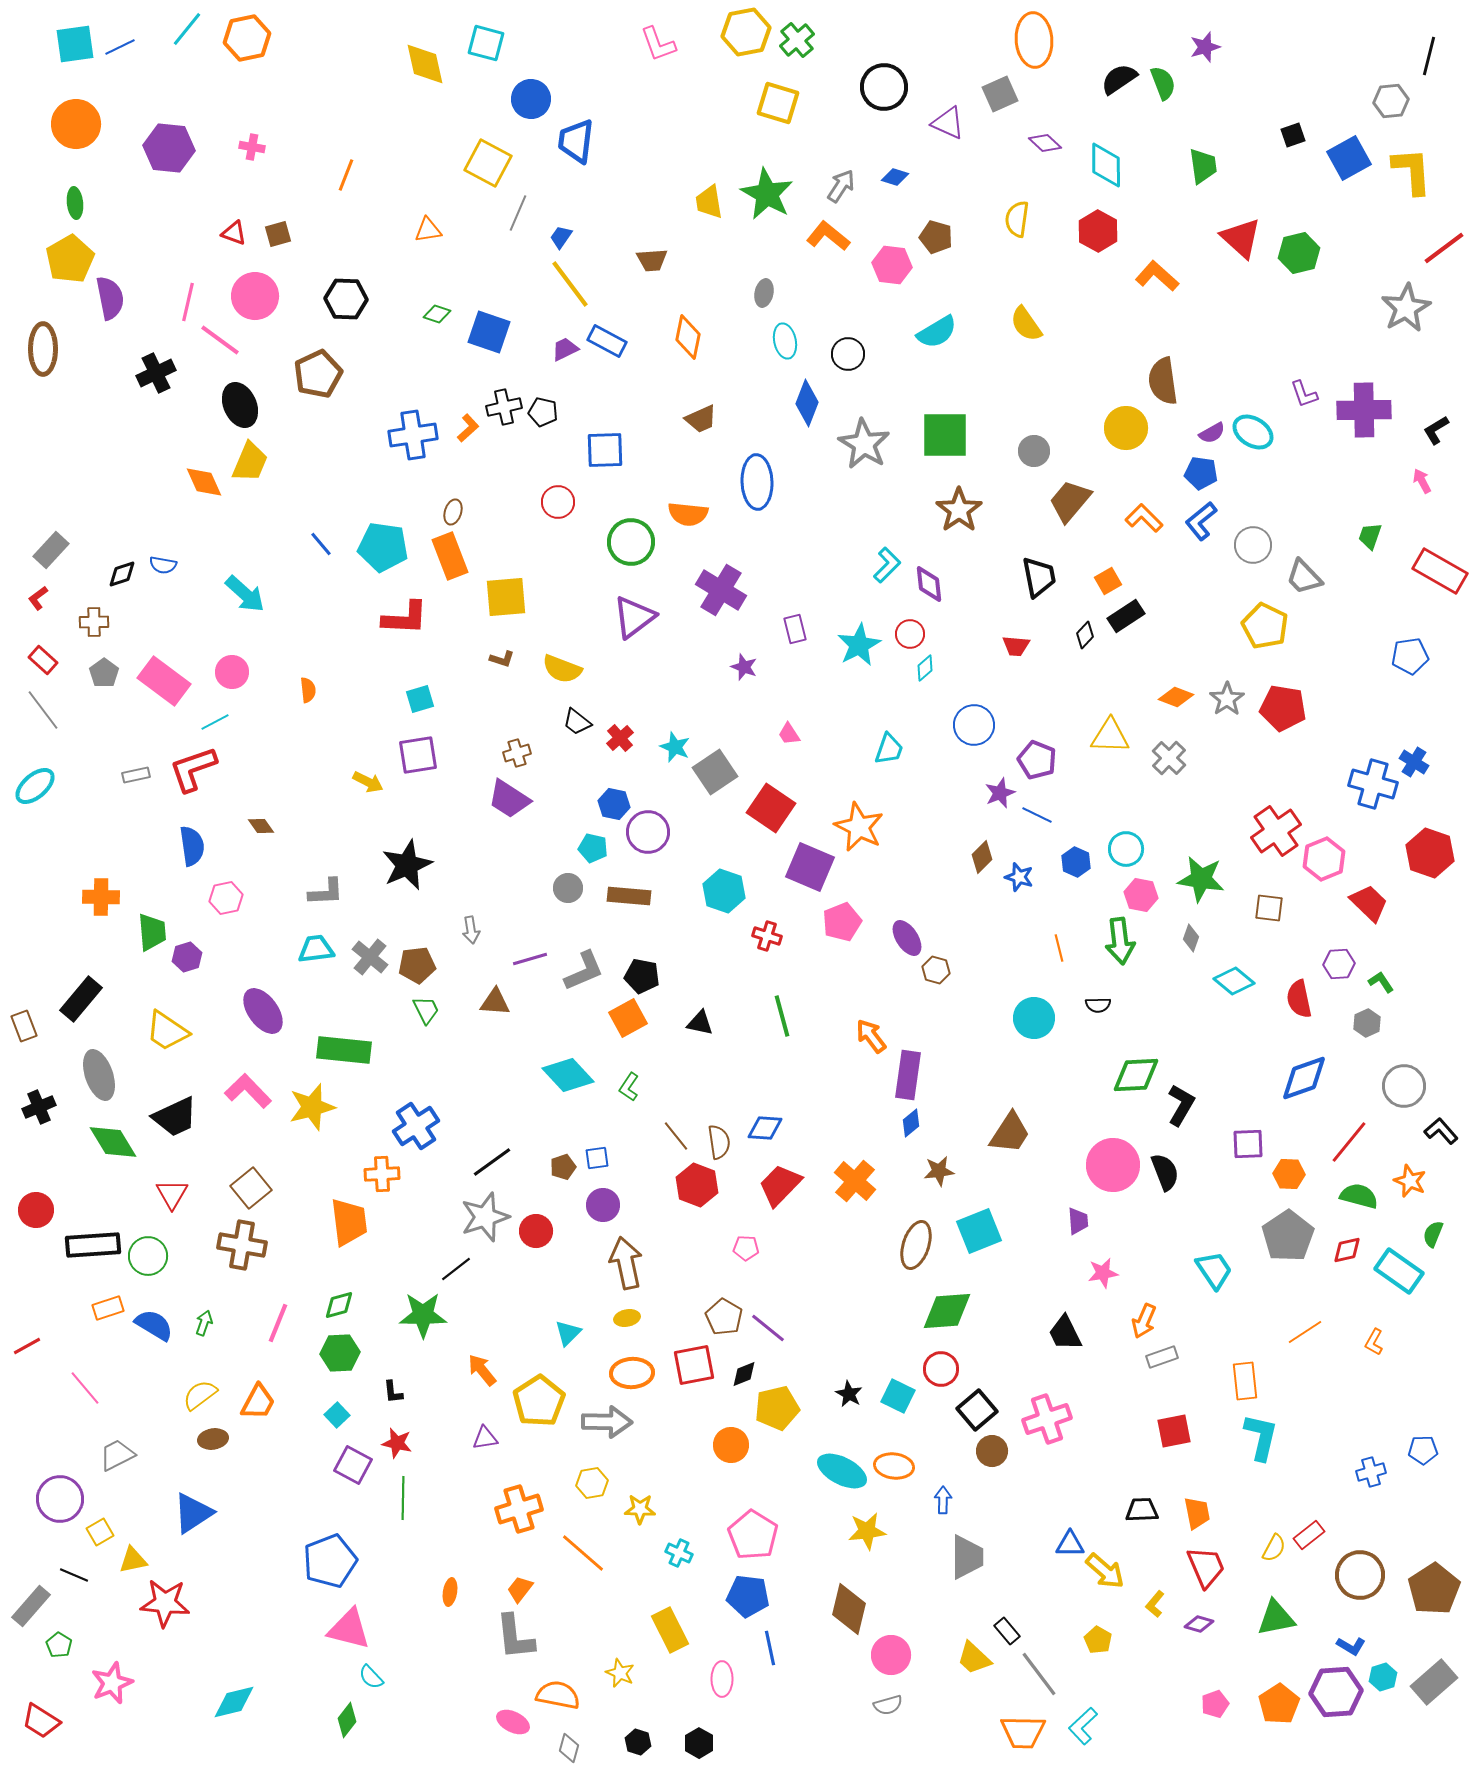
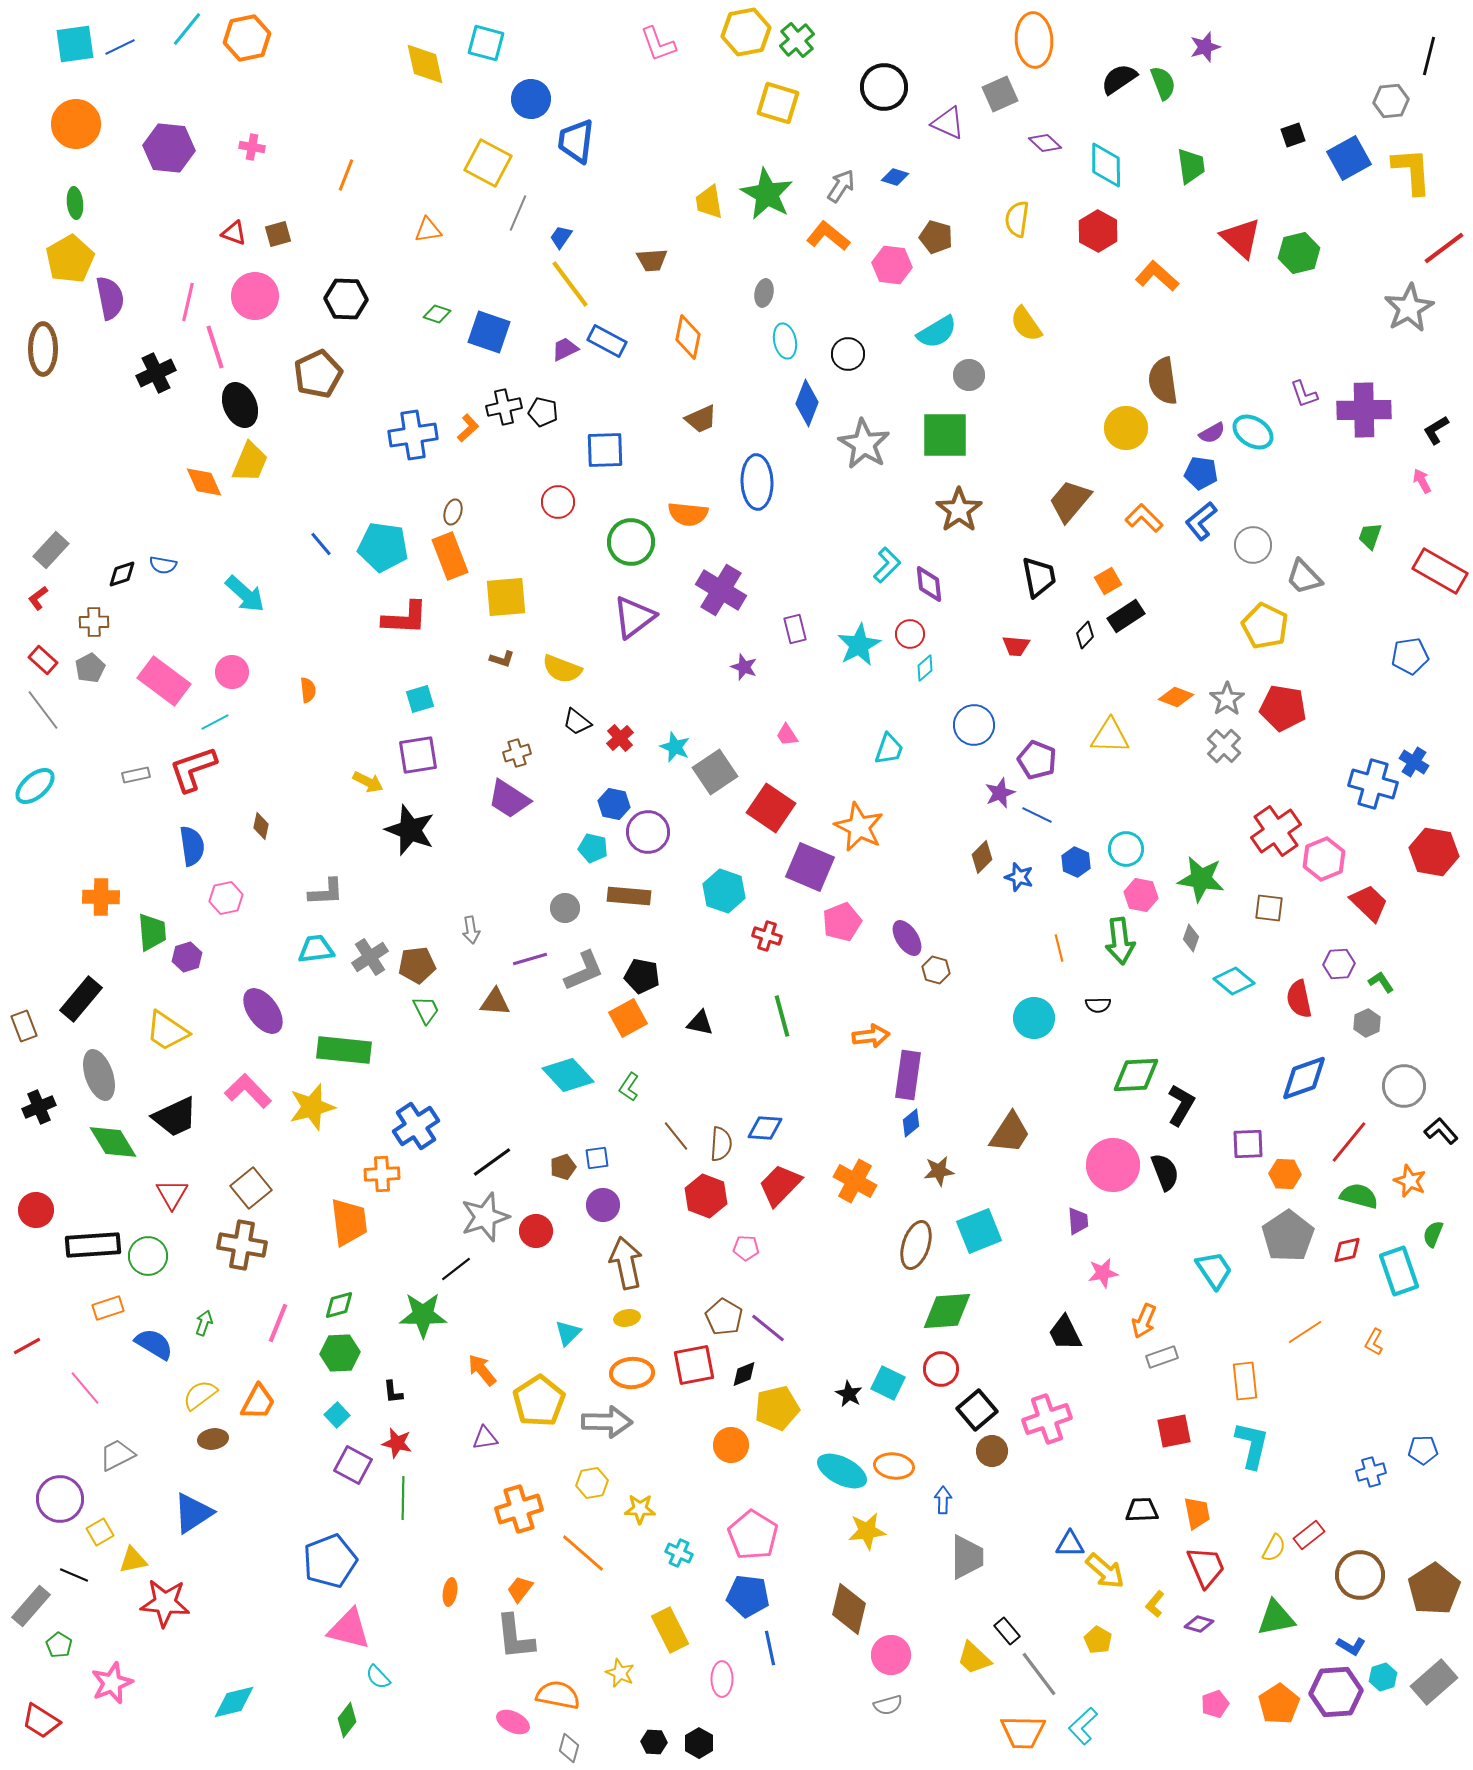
green trapezoid at (1203, 166): moved 12 px left
gray star at (1406, 308): moved 3 px right
pink line at (220, 340): moved 5 px left, 7 px down; rotated 36 degrees clockwise
gray circle at (1034, 451): moved 65 px left, 76 px up
gray pentagon at (104, 673): moved 14 px left, 5 px up; rotated 8 degrees clockwise
pink trapezoid at (789, 734): moved 2 px left, 1 px down
gray cross at (1169, 758): moved 55 px right, 12 px up
brown diamond at (261, 826): rotated 48 degrees clockwise
red hexagon at (1430, 853): moved 4 px right, 1 px up; rotated 9 degrees counterclockwise
black star at (407, 865): moved 3 px right, 35 px up; rotated 27 degrees counterclockwise
gray circle at (568, 888): moved 3 px left, 20 px down
gray cross at (370, 957): rotated 18 degrees clockwise
orange arrow at (871, 1036): rotated 120 degrees clockwise
brown semicircle at (719, 1142): moved 2 px right, 2 px down; rotated 12 degrees clockwise
orange hexagon at (1289, 1174): moved 4 px left
orange cross at (855, 1181): rotated 12 degrees counterclockwise
red hexagon at (697, 1185): moved 9 px right, 11 px down
cyan rectangle at (1399, 1271): rotated 36 degrees clockwise
blue semicircle at (154, 1325): moved 19 px down
cyan square at (898, 1396): moved 10 px left, 13 px up
cyan L-shape at (1261, 1437): moved 9 px left, 8 px down
cyan semicircle at (371, 1677): moved 7 px right
black hexagon at (638, 1742): moved 16 px right; rotated 15 degrees counterclockwise
